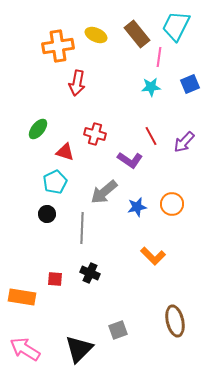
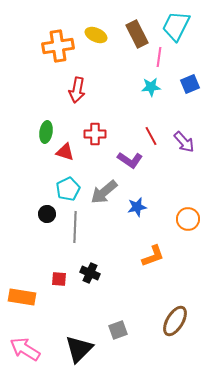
brown rectangle: rotated 12 degrees clockwise
red arrow: moved 7 px down
green ellipse: moved 8 px right, 3 px down; rotated 30 degrees counterclockwise
red cross: rotated 15 degrees counterclockwise
purple arrow: rotated 85 degrees counterclockwise
cyan pentagon: moved 13 px right, 7 px down
orange circle: moved 16 px right, 15 px down
gray line: moved 7 px left, 1 px up
orange L-shape: rotated 65 degrees counterclockwise
red square: moved 4 px right
brown ellipse: rotated 44 degrees clockwise
